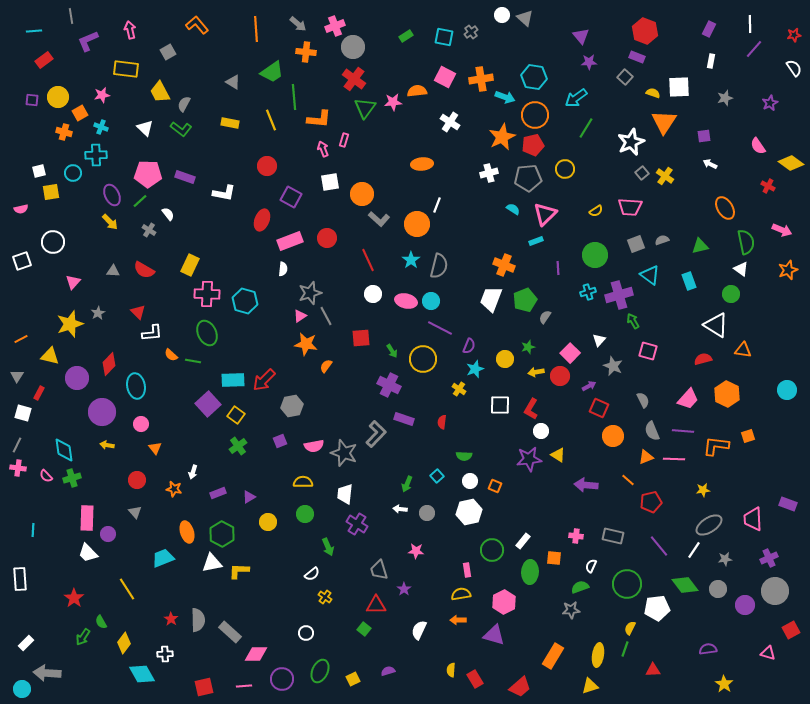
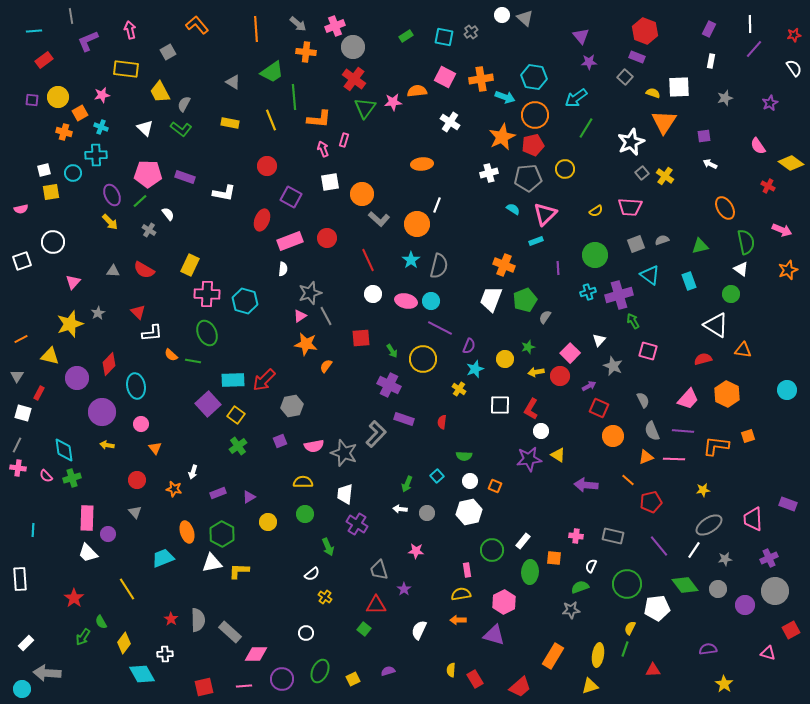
white square at (39, 171): moved 5 px right, 1 px up
